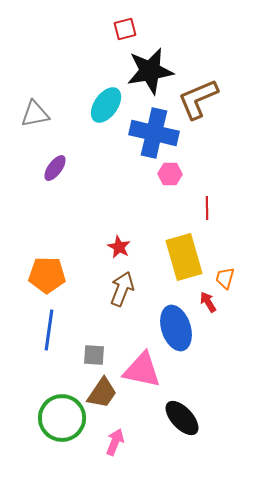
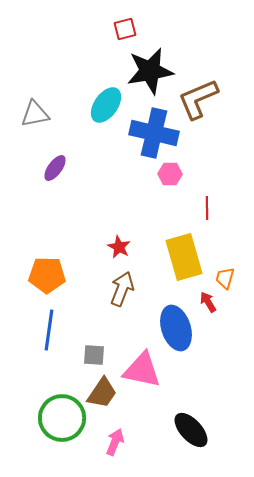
black ellipse: moved 9 px right, 12 px down
